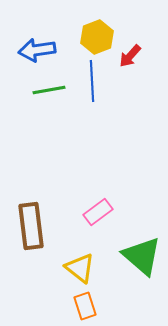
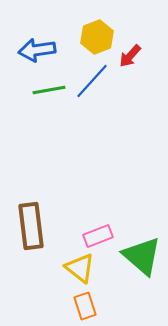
blue line: rotated 45 degrees clockwise
pink rectangle: moved 24 px down; rotated 16 degrees clockwise
